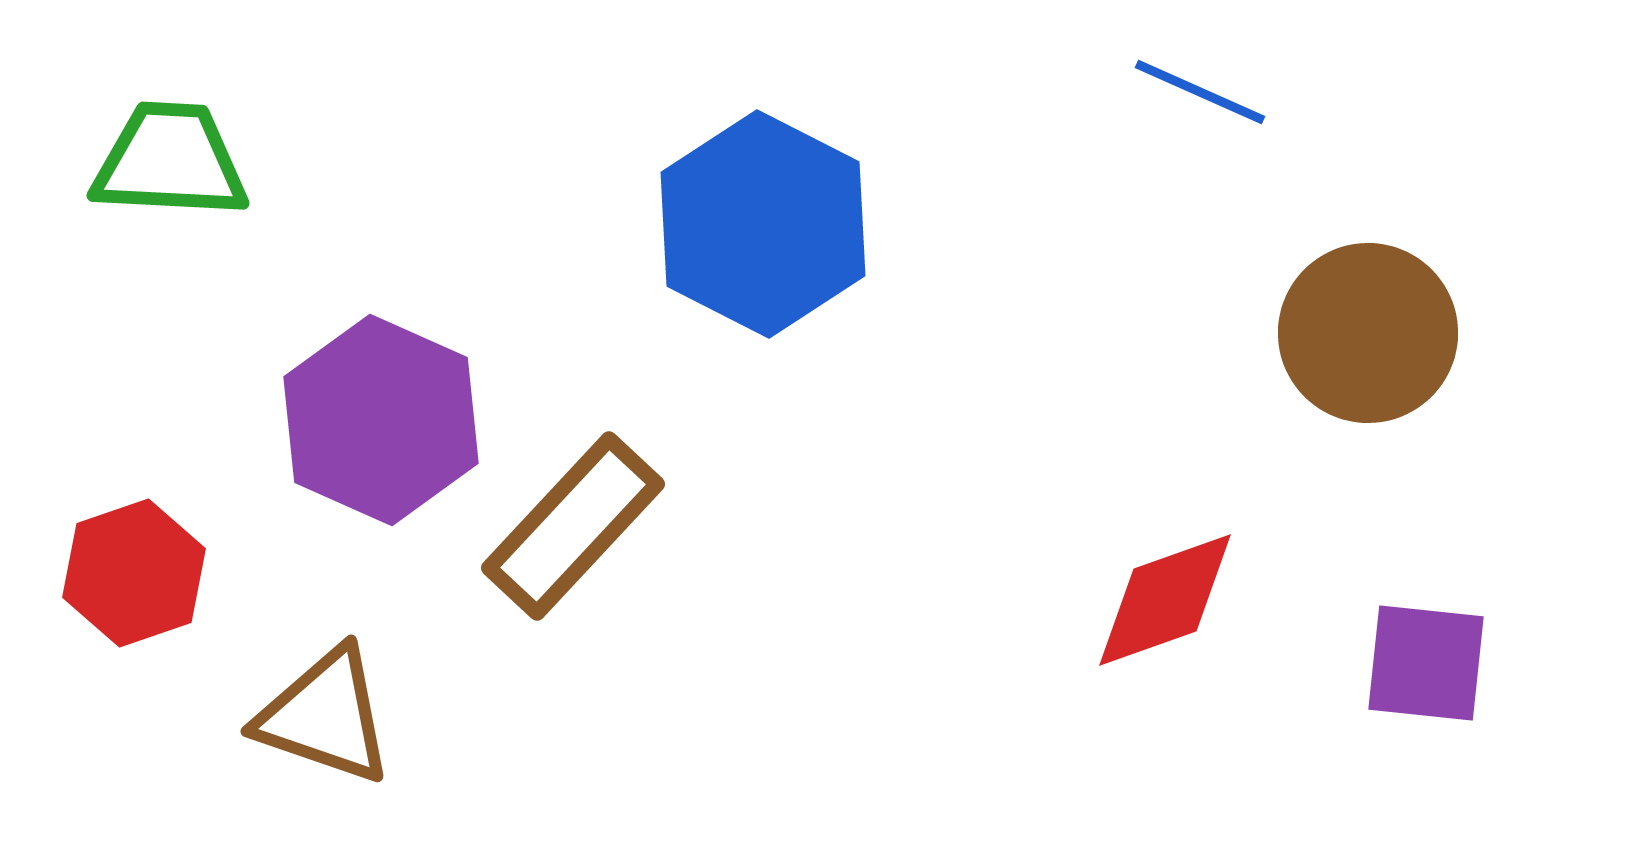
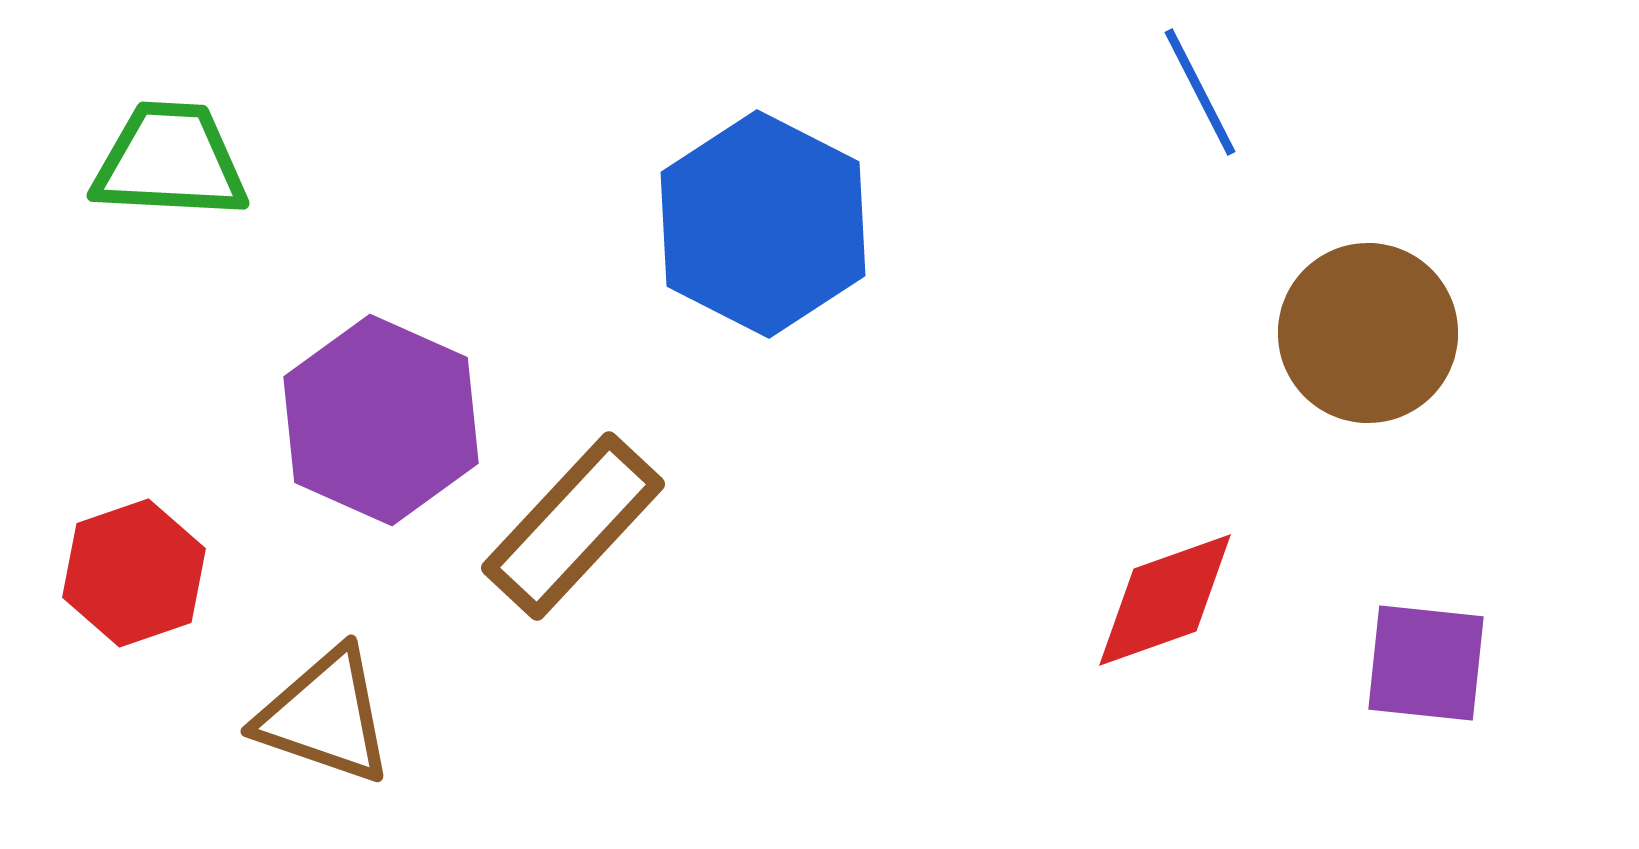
blue line: rotated 39 degrees clockwise
